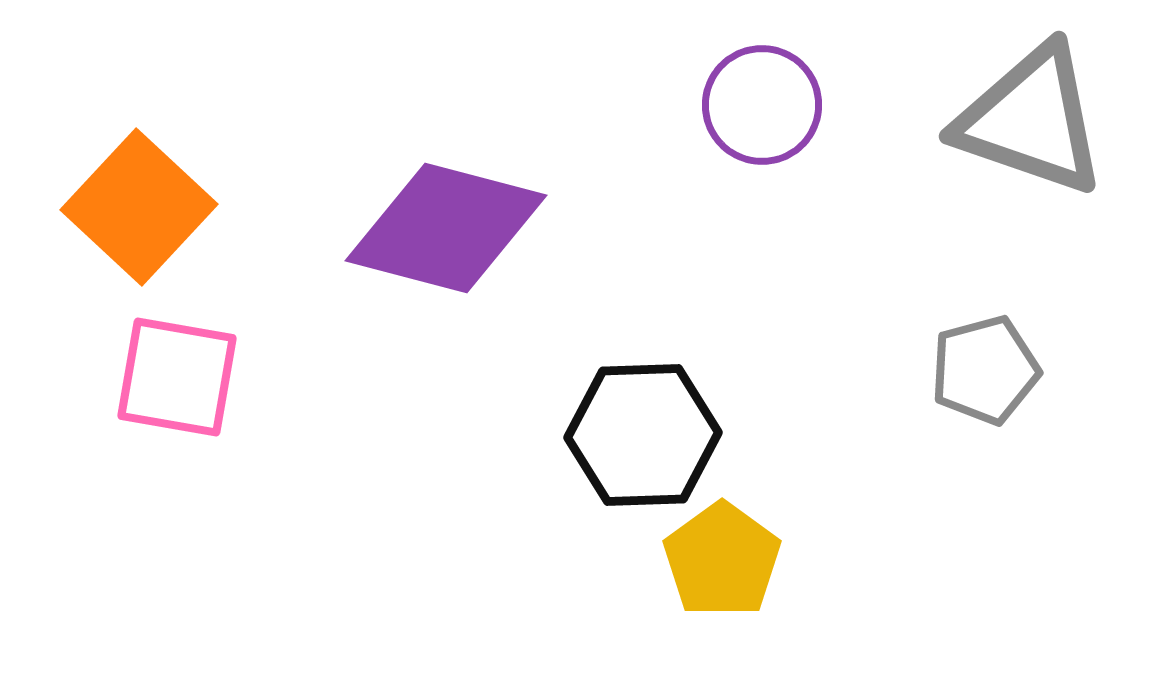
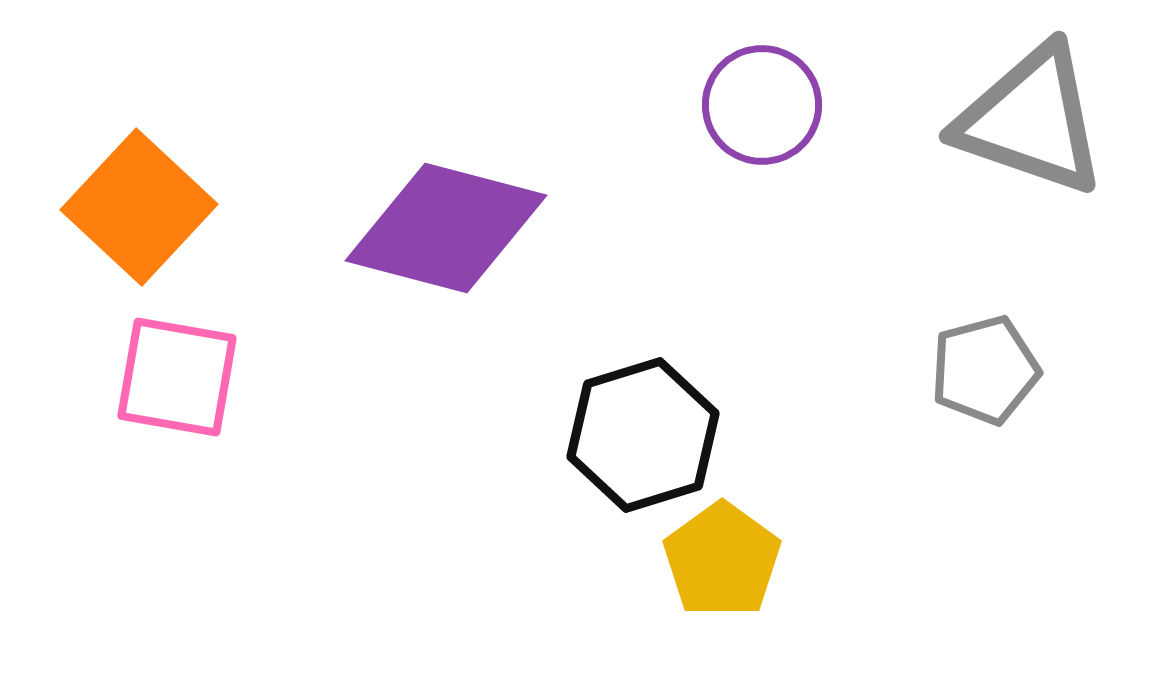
black hexagon: rotated 15 degrees counterclockwise
